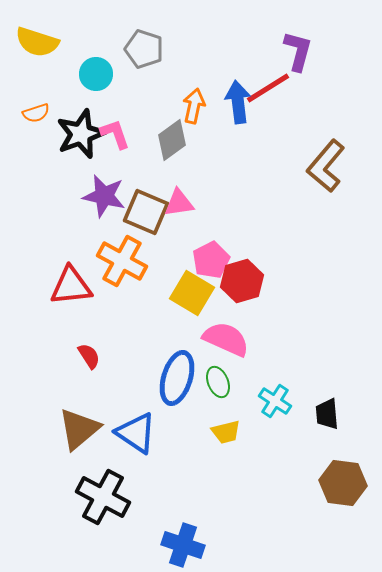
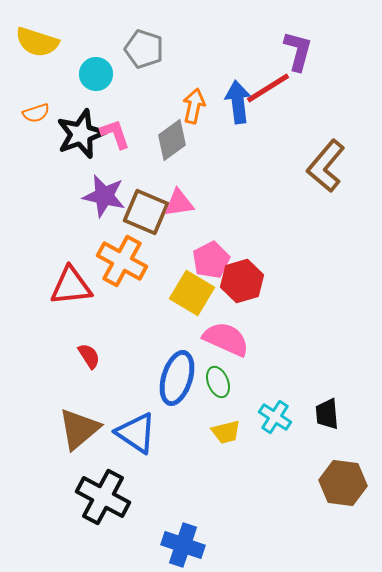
cyan cross: moved 16 px down
